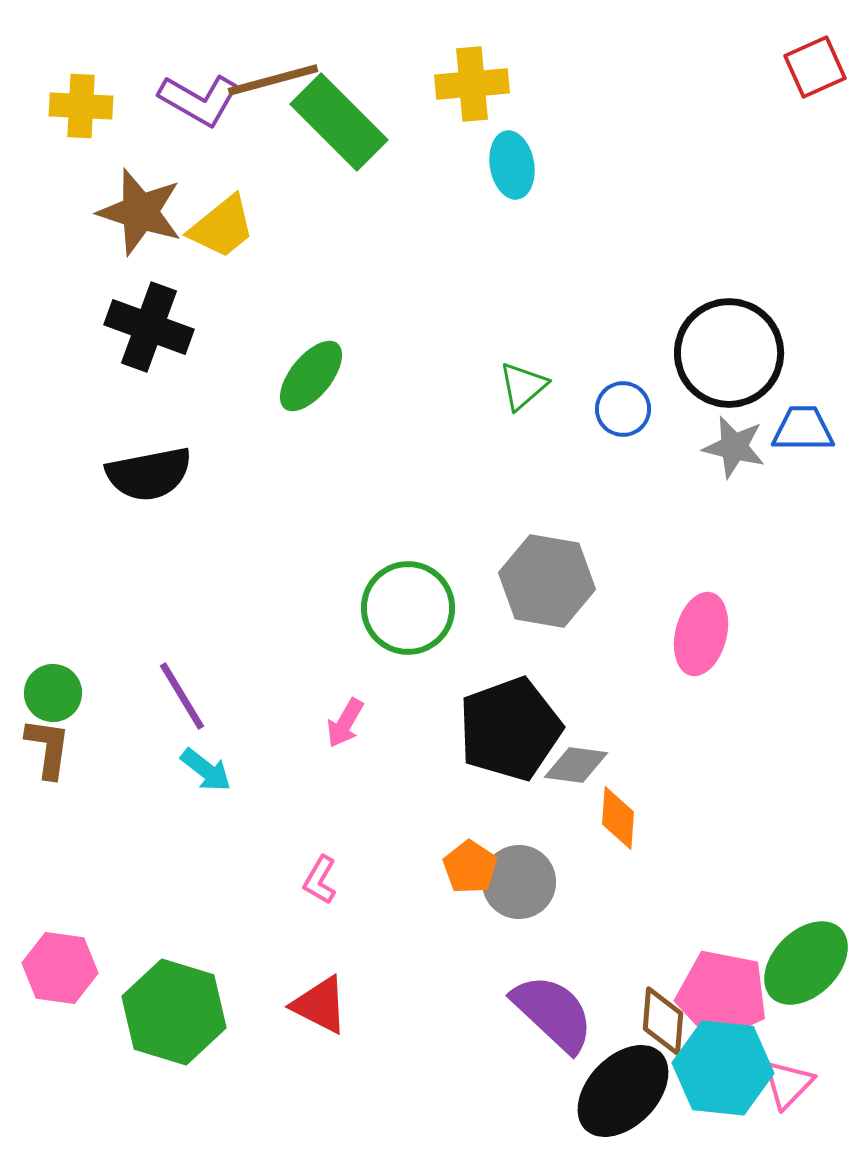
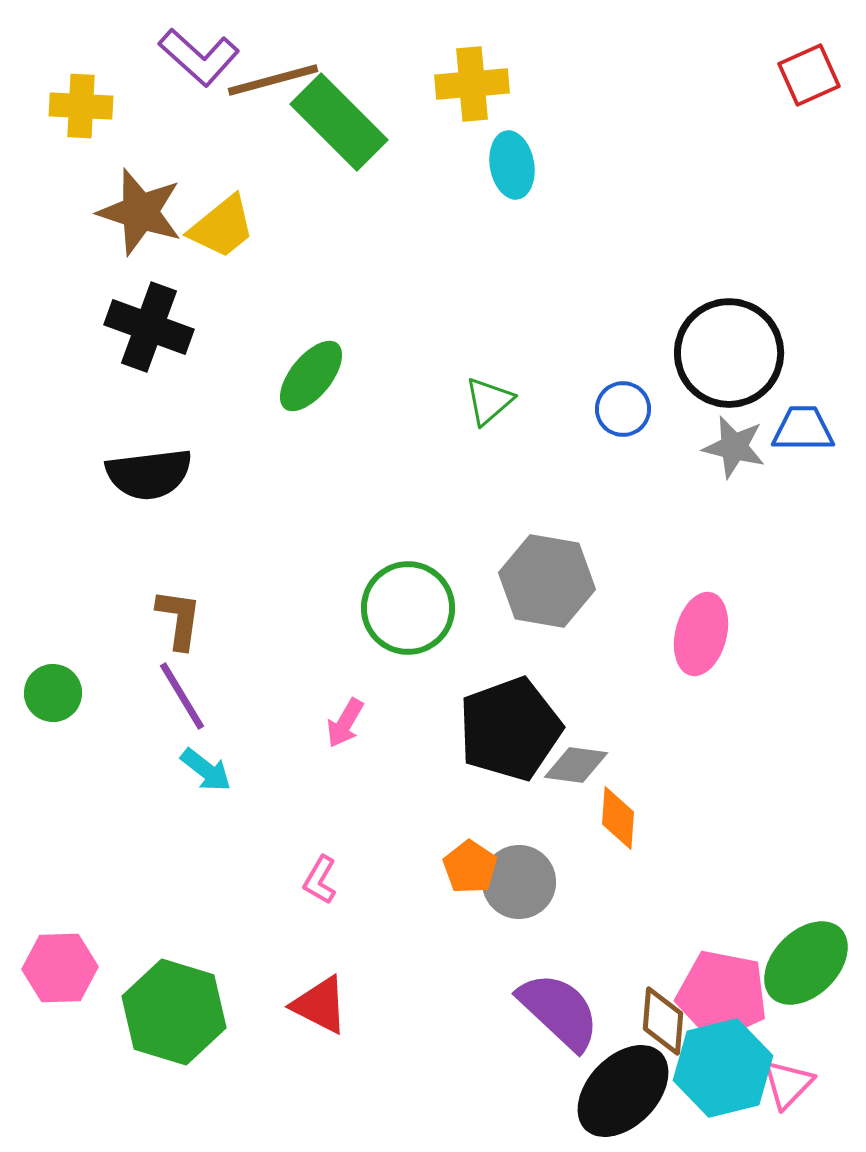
red square at (815, 67): moved 6 px left, 8 px down
purple L-shape at (199, 100): moved 43 px up; rotated 12 degrees clockwise
green triangle at (523, 386): moved 34 px left, 15 px down
black semicircle at (149, 474): rotated 4 degrees clockwise
brown L-shape at (48, 748): moved 131 px right, 129 px up
pink hexagon at (60, 968): rotated 10 degrees counterclockwise
purple semicircle at (553, 1013): moved 6 px right, 2 px up
cyan hexagon at (723, 1068): rotated 20 degrees counterclockwise
